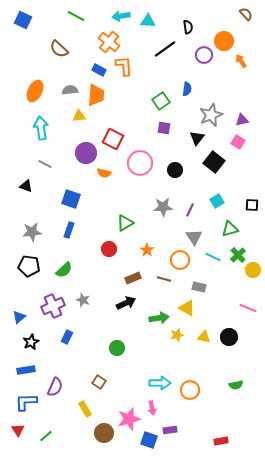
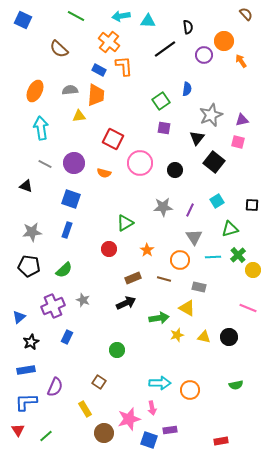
pink square at (238, 142): rotated 16 degrees counterclockwise
purple circle at (86, 153): moved 12 px left, 10 px down
blue rectangle at (69, 230): moved 2 px left
cyan line at (213, 257): rotated 28 degrees counterclockwise
green circle at (117, 348): moved 2 px down
